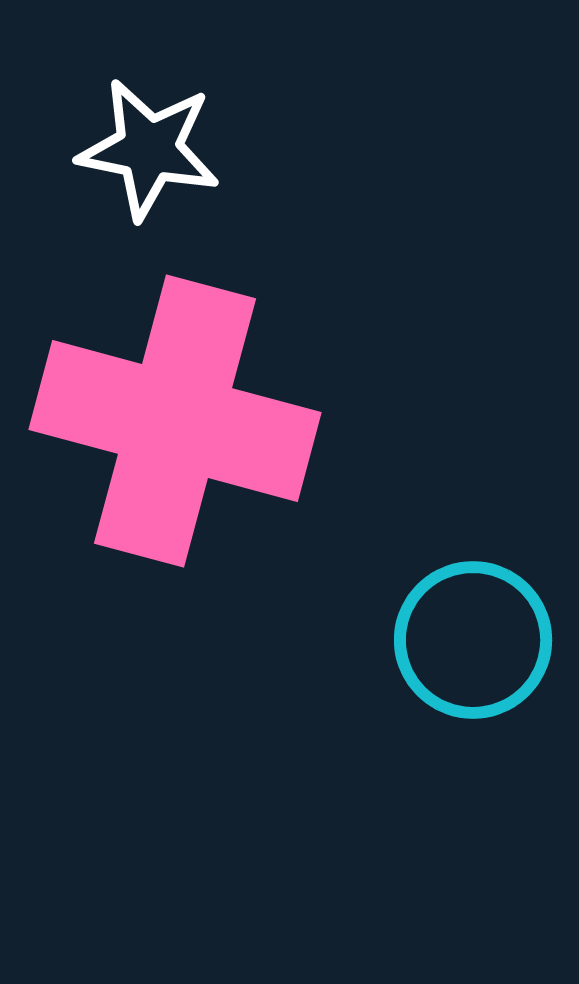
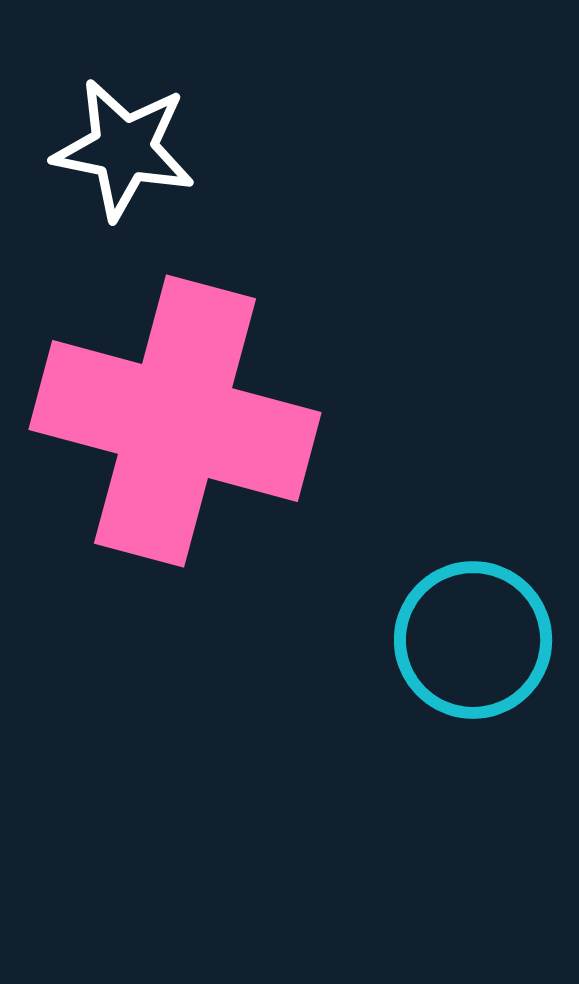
white star: moved 25 px left
